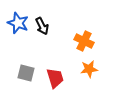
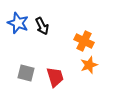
orange star: moved 4 px up; rotated 12 degrees counterclockwise
red trapezoid: moved 1 px up
